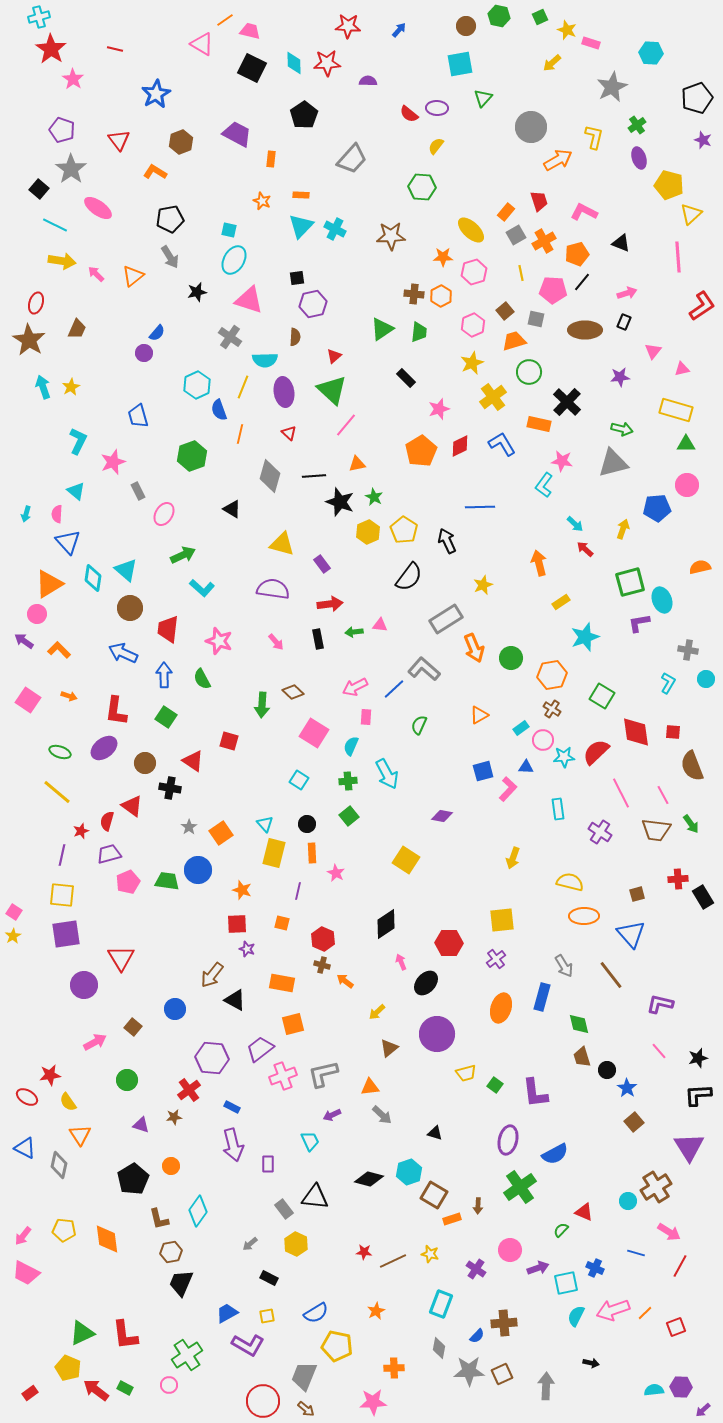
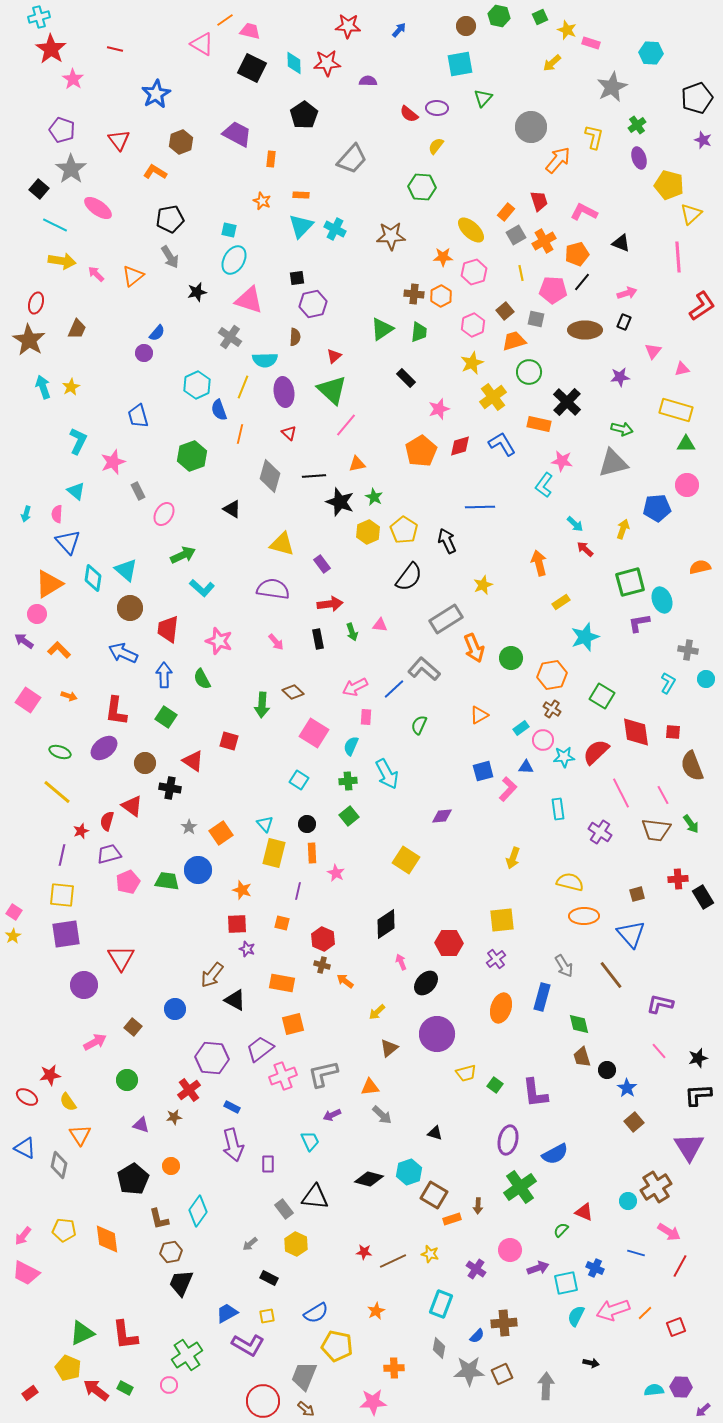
orange arrow at (558, 160): rotated 20 degrees counterclockwise
red diamond at (460, 446): rotated 10 degrees clockwise
green arrow at (354, 632): moved 2 px left; rotated 102 degrees counterclockwise
purple diamond at (442, 816): rotated 15 degrees counterclockwise
